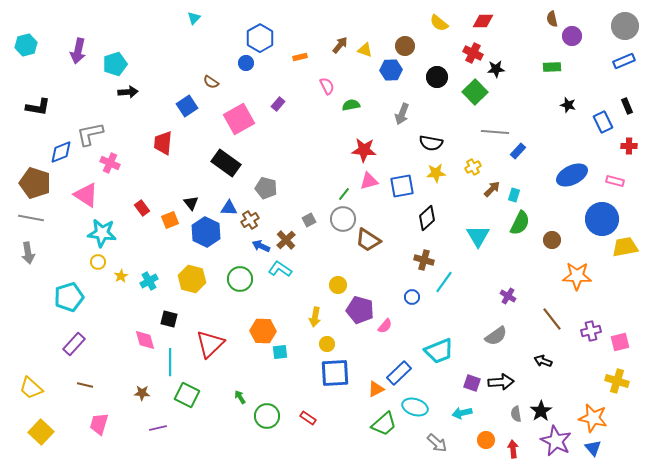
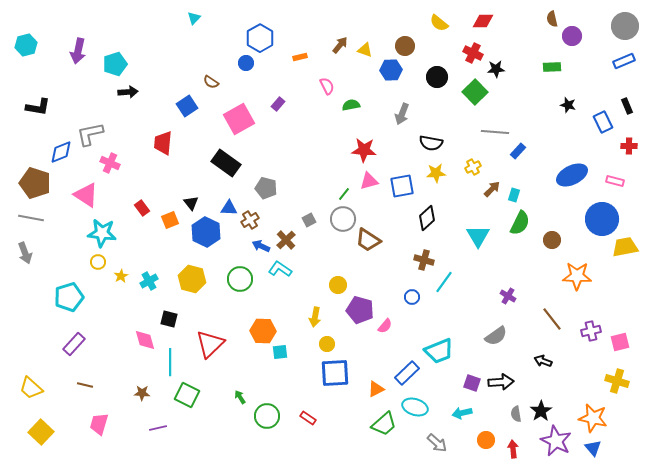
gray arrow at (28, 253): moved 3 px left; rotated 10 degrees counterclockwise
blue rectangle at (399, 373): moved 8 px right
